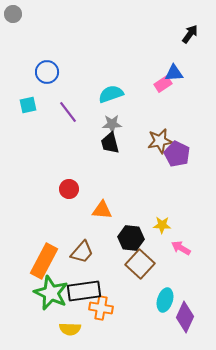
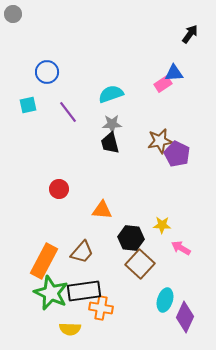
red circle: moved 10 px left
